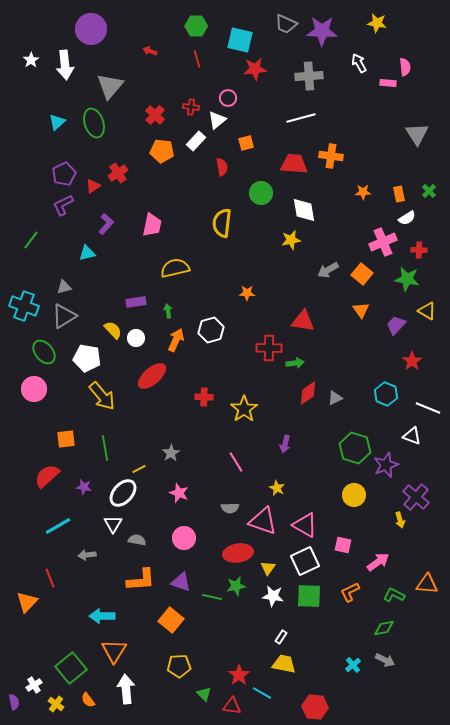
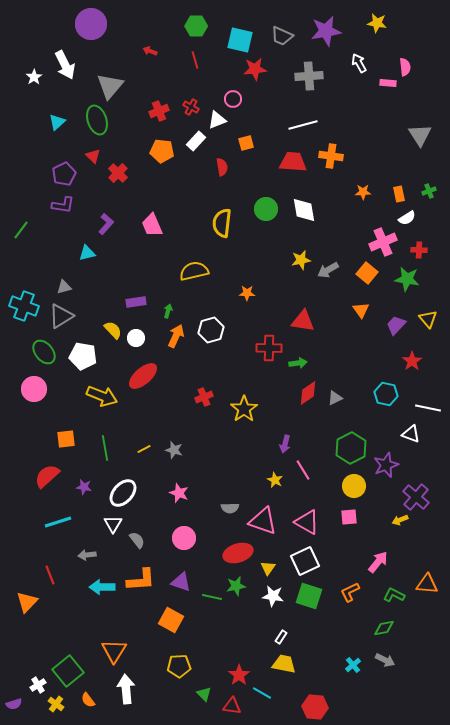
gray trapezoid at (286, 24): moved 4 px left, 12 px down
purple circle at (91, 29): moved 5 px up
purple star at (322, 31): moved 4 px right; rotated 12 degrees counterclockwise
red line at (197, 59): moved 2 px left, 1 px down
white star at (31, 60): moved 3 px right, 17 px down
white arrow at (65, 65): rotated 20 degrees counterclockwise
pink circle at (228, 98): moved 5 px right, 1 px down
red cross at (191, 107): rotated 21 degrees clockwise
red cross at (155, 115): moved 4 px right, 4 px up; rotated 24 degrees clockwise
white line at (301, 118): moved 2 px right, 7 px down
white triangle at (217, 120): rotated 18 degrees clockwise
green ellipse at (94, 123): moved 3 px right, 3 px up
gray triangle at (417, 134): moved 3 px right, 1 px down
red trapezoid at (294, 164): moved 1 px left, 2 px up
red cross at (118, 173): rotated 12 degrees counterclockwise
red triangle at (93, 186): moved 30 px up; rotated 42 degrees counterclockwise
green cross at (429, 191): rotated 24 degrees clockwise
green circle at (261, 193): moved 5 px right, 16 px down
purple L-shape at (63, 205): rotated 145 degrees counterclockwise
pink trapezoid at (152, 225): rotated 145 degrees clockwise
green line at (31, 240): moved 10 px left, 10 px up
yellow star at (291, 240): moved 10 px right, 20 px down
yellow semicircle at (175, 268): moved 19 px right, 3 px down
orange square at (362, 274): moved 5 px right, 1 px up
green arrow at (168, 311): rotated 24 degrees clockwise
yellow triangle at (427, 311): moved 1 px right, 8 px down; rotated 18 degrees clockwise
gray triangle at (64, 316): moved 3 px left
orange arrow at (176, 340): moved 4 px up
white pentagon at (87, 358): moved 4 px left, 2 px up
green arrow at (295, 363): moved 3 px right
red ellipse at (152, 376): moved 9 px left
cyan hexagon at (386, 394): rotated 10 degrees counterclockwise
yellow arrow at (102, 396): rotated 28 degrees counterclockwise
red cross at (204, 397): rotated 24 degrees counterclockwise
white line at (428, 408): rotated 10 degrees counterclockwise
white triangle at (412, 436): moved 1 px left, 2 px up
green hexagon at (355, 448): moved 4 px left; rotated 16 degrees clockwise
gray star at (171, 453): moved 3 px right, 3 px up; rotated 24 degrees counterclockwise
pink line at (236, 462): moved 67 px right, 8 px down
yellow line at (139, 469): moved 5 px right, 20 px up
yellow star at (277, 488): moved 2 px left, 8 px up
yellow circle at (354, 495): moved 9 px up
yellow arrow at (400, 520): rotated 84 degrees clockwise
pink triangle at (305, 525): moved 2 px right, 3 px up
cyan line at (58, 526): moved 4 px up; rotated 12 degrees clockwise
gray semicircle at (137, 540): rotated 42 degrees clockwise
pink square at (343, 545): moved 6 px right, 28 px up; rotated 18 degrees counterclockwise
red ellipse at (238, 553): rotated 8 degrees counterclockwise
pink arrow at (378, 562): rotated 15 degrees counterclockwise
red line at (50, 578): moved 3 px up
green square at (309, 596): rotated 16 degrees clockwise
cyan arrow at (102, 616): moved 29 px up
orange square at (171, 620): rotated 10 degrees counterclockwise
green square at (71, 668): moved 3 px left, 3 px down
white cross at (34, 685): moved 4 px right
purple semicircle at (14, 702): moved 2 px down; rotated 84 degrees clockwise
